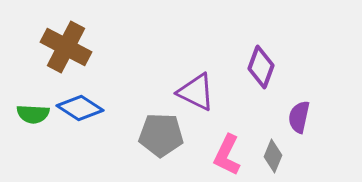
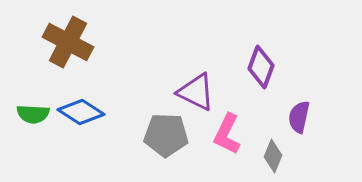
brown cross: moved 2 px right, 5 px up
blue diamond: moved 1 px right, 4 px down
gray pentagon: moved 5 px right
pink L-shape: moved 21 px up
